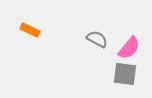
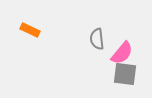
gray semicircle: rotated 125 degrees counterclockwise
pink semicircle: moved 7 px left, 5 px down
